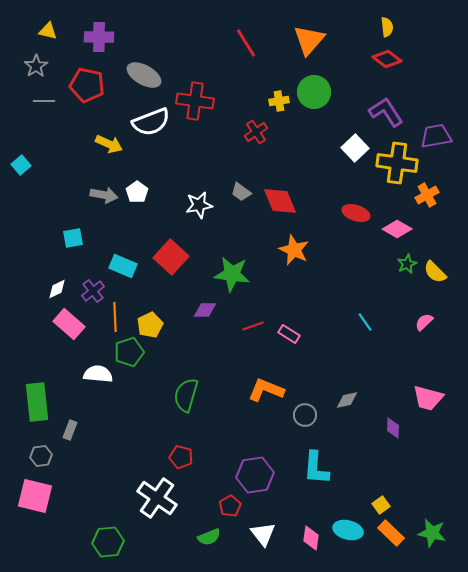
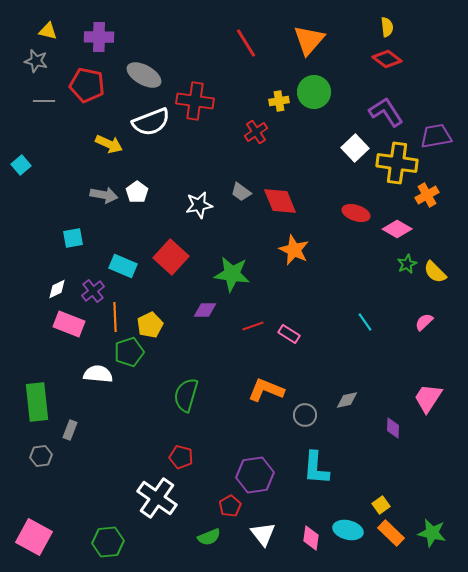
gray star at (36, 66): moved 5 px up; rotated 25 degrees counterclockwise
pink rectangle at (69, 324): rotated 20 degrees counterclockwise
pink trapezoid at (428, 398): rotated 108 degrees clockwise
pink square at (35, 496): moved 1 px left, 41 px down; rotated 15 degrees clockwise
